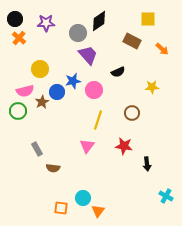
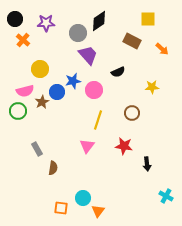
orange cross: moved 4 px right, 2 px down
brown semicircle: rotated 88 degrees counterclockwise
